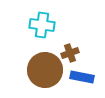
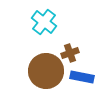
cyan cross: moved 2 px right, 3 px up; rotated 30 degrees clockwise
brown circle: moved 1 px right, 1 px down
